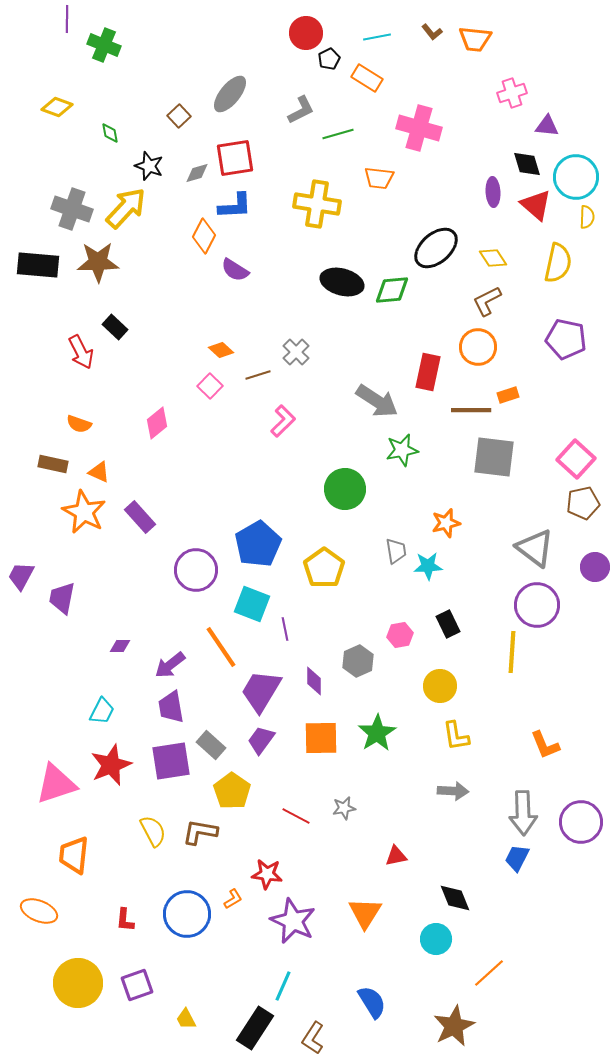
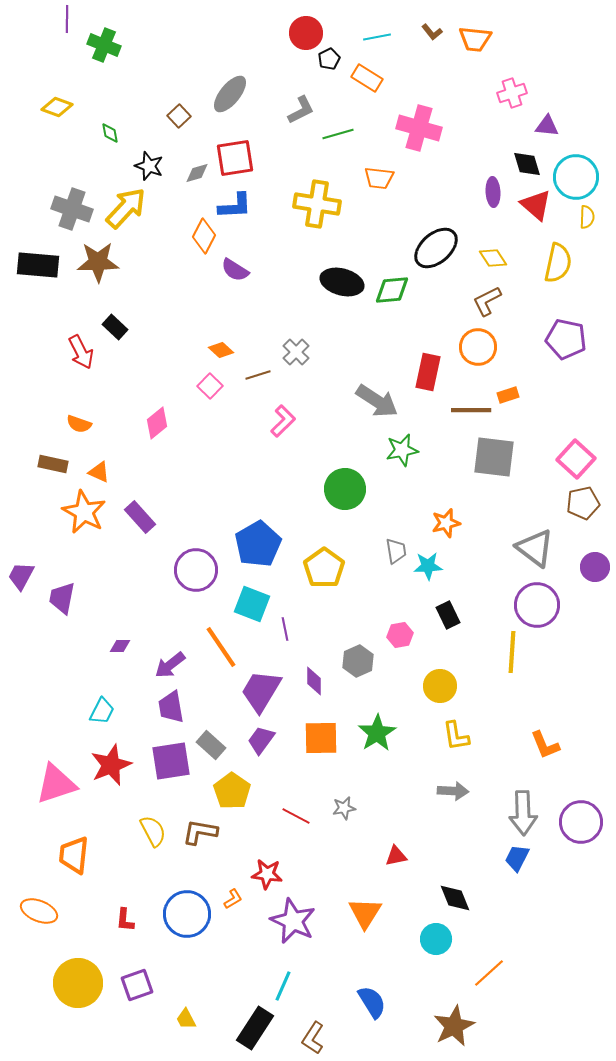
black rectangle at (448, 624): moved 9 px up
